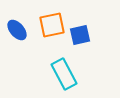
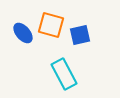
orange square: moved 1 px left; rotated 28 degrees clockwise
blue ellipse: moved 6 px right, 3 px down
